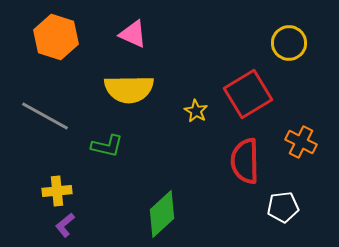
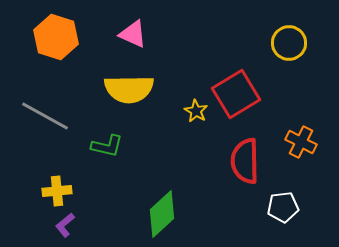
red square: moved 12 px left
